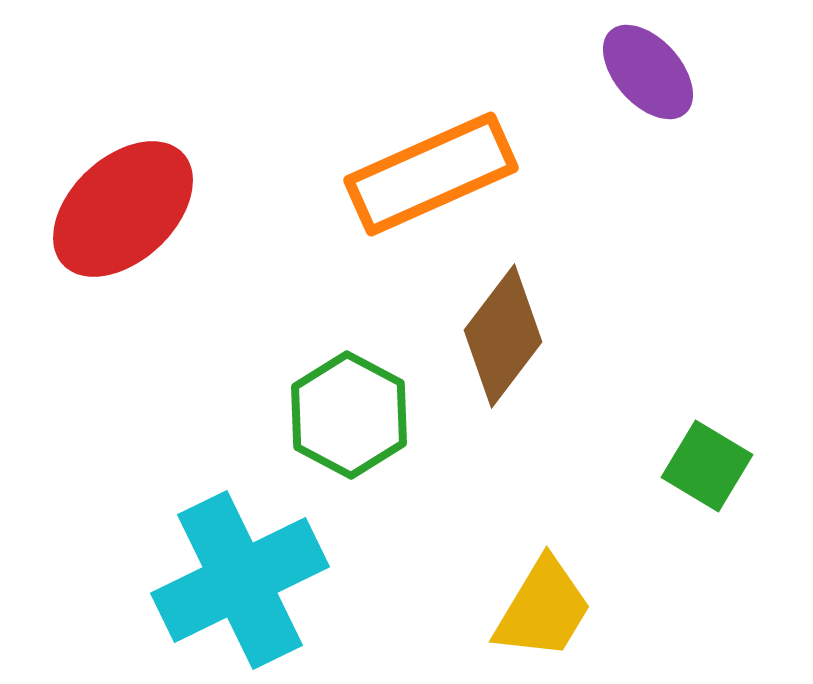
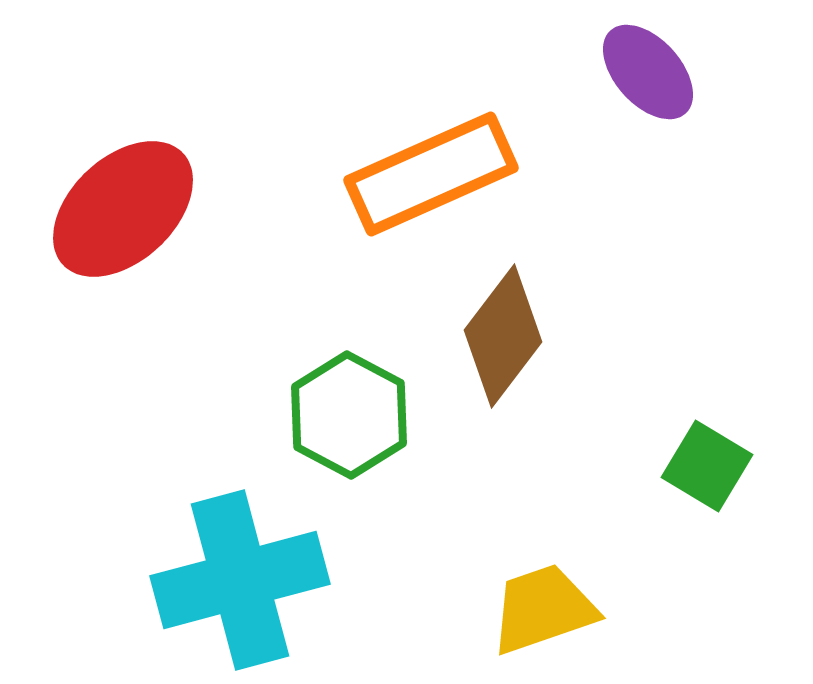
cyan cross: rotated 11 degrees clockwise
yellow trapezoid: rotated 140 degrees counterclockwise
